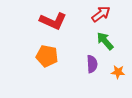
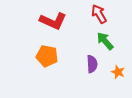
red arrow: moved 2 px left; rotated 84 degrees counterclockwise
orange star: rotated 16 degrees clockwise
